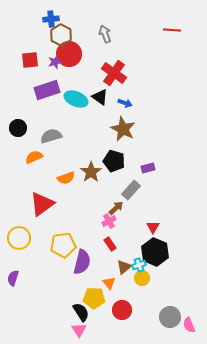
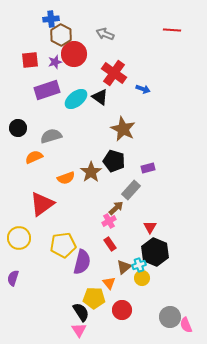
gray arrow at (105, 34): rotated 48 degrees counterclockwise
red circle at (69, 54): moved 5 px right
cyan ellipse at (76, 99): rotated 60 degrees counterclockwise
blue arrow at (125, 103): moved 18 px right, 14 px up
red triangle at (153, 227): moved 3 px left
pink semicircle at (189, 325): moved 3 px left
